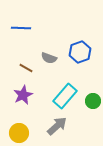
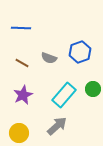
brown line: moved 4 px left, 5 px up
cyan rectangle: moved 1 px left, 1 px up
green circle: moved 12 px up
